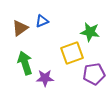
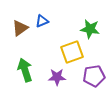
green star: moved 3 px up
yellow square: moved 1 px up
green arrow: moved 7 px down
purple pentagon: moved 2 px down
purple star: moved 12 px right, 1 px up
